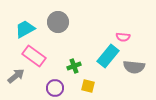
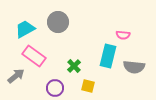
pink semicircle: moved 2 px up
cyan rectangle: rotated 25 degrees counterclockwise
green cross: rotated 24 degrees counterclockwise
